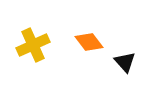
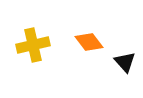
yellow cross: rotated 12 degrees clockwise
